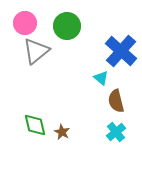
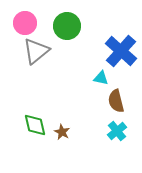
cyan triangle: rotated 28 degrees counterclockwise
cyan cross: moved 1 px right, 1 px up
